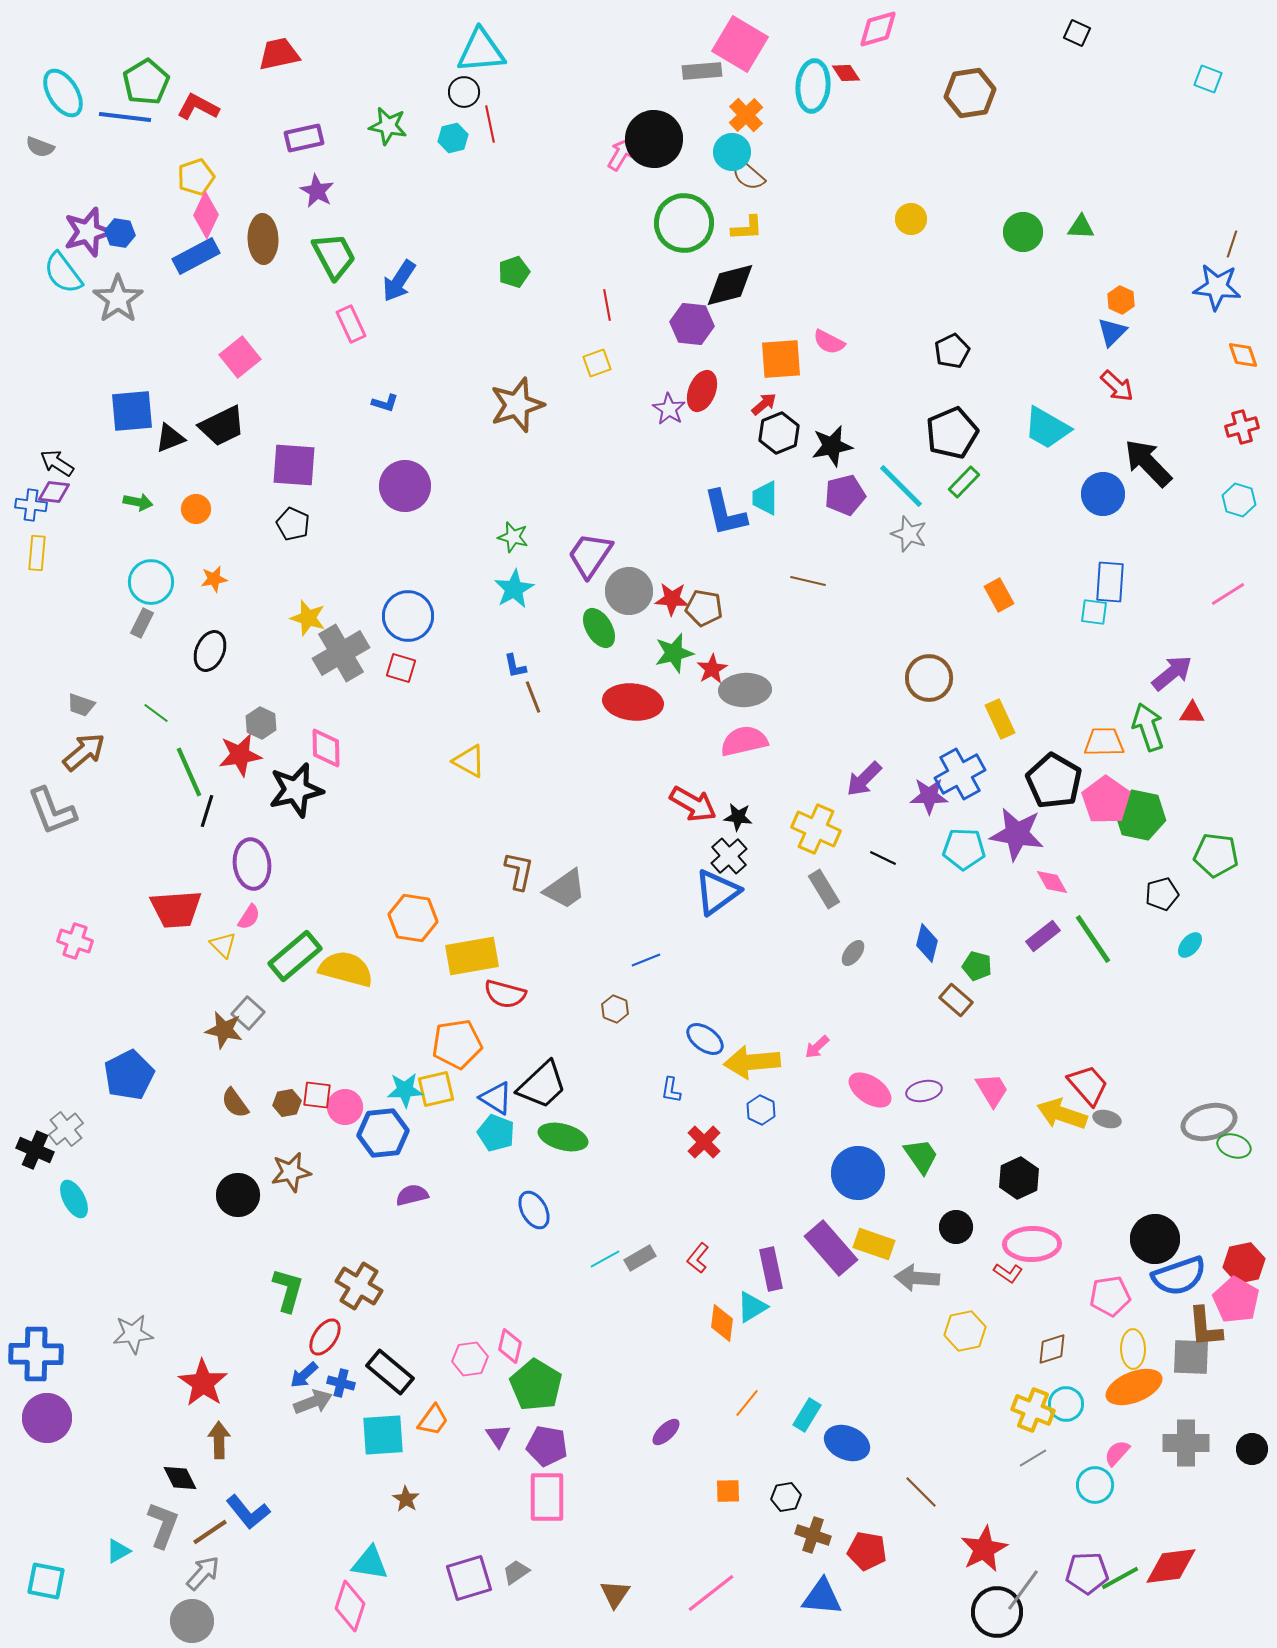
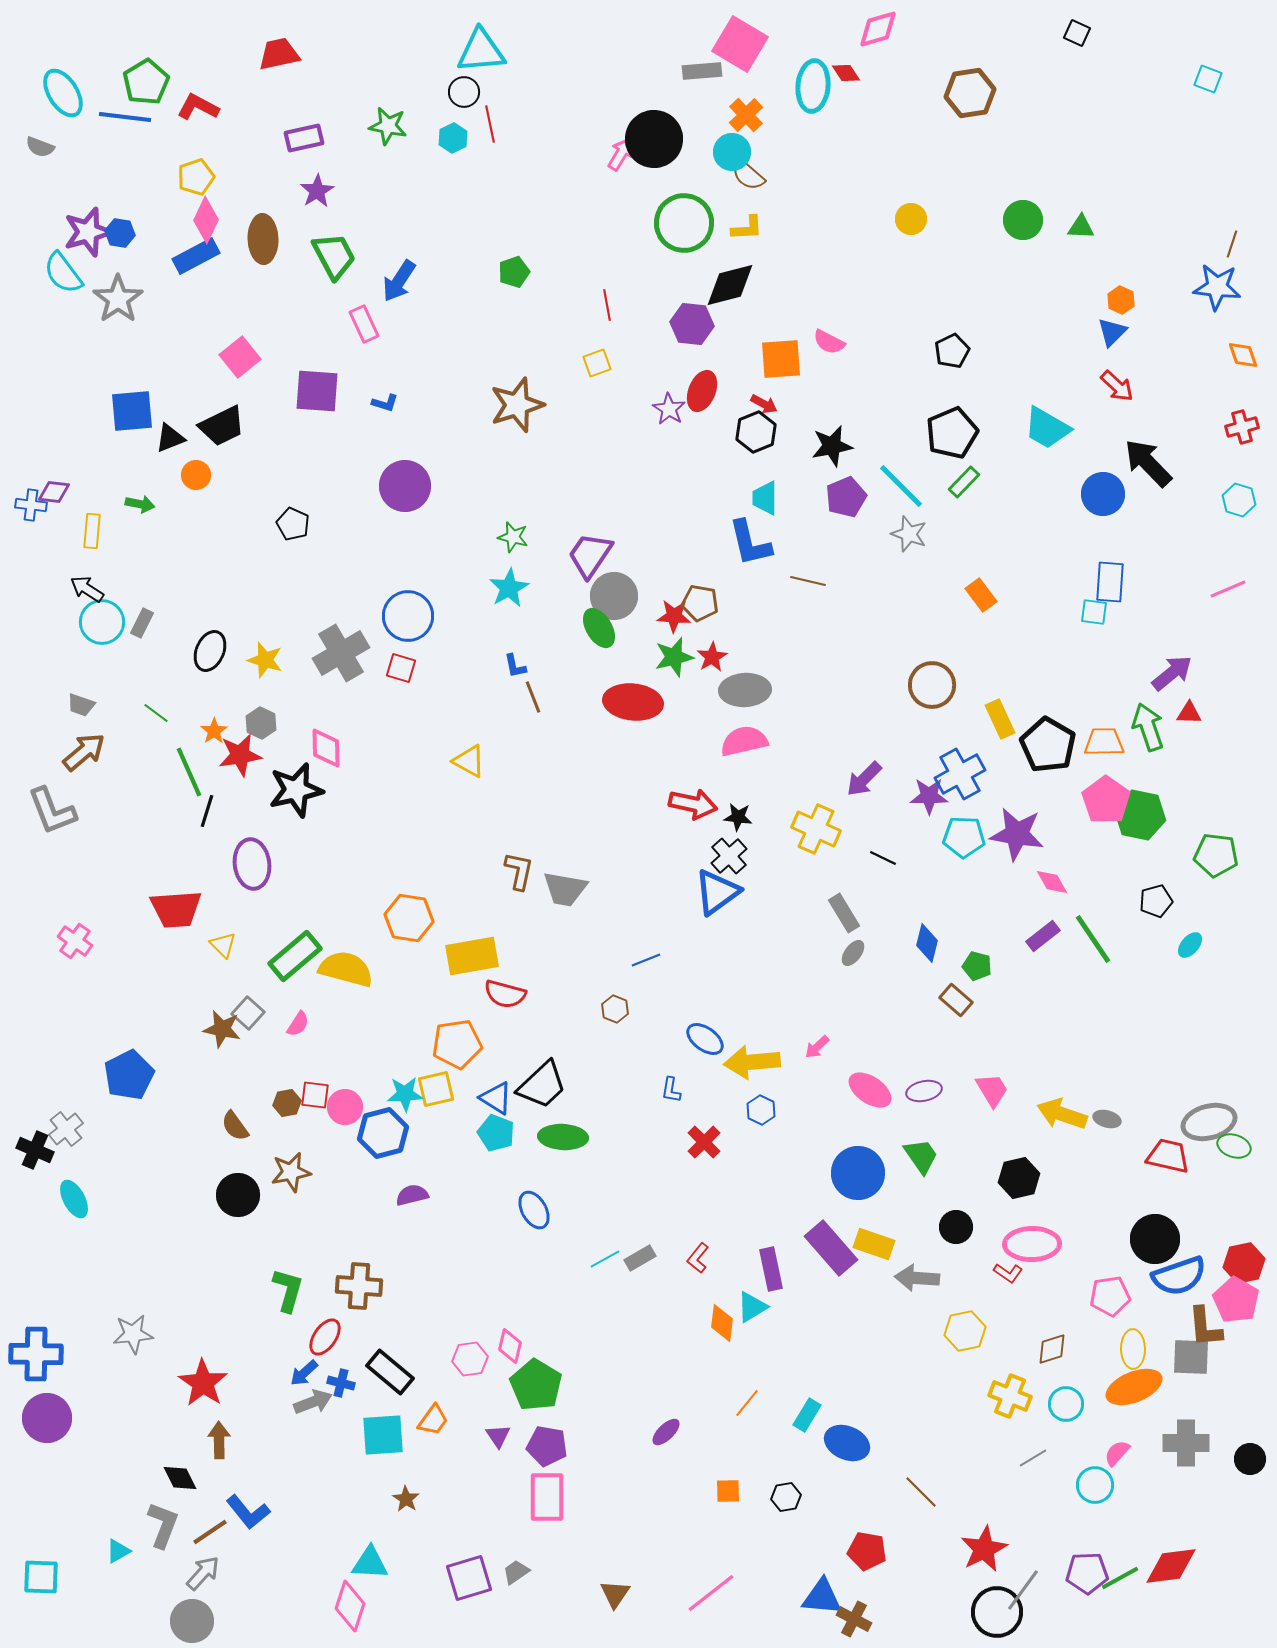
cyan hexagon at (453, 138): rotated 12 degrees counterclockwise
purple star at (317, 191): rotated 12 degrees clockwise
pink diamond at (206, 215): moved 5 px down
green circle at (1023, 232): moved 12 px up
pink rectangle at (351, 324): moved 13 px right
red arrow at (764, 404): rotated 68 degrees clockwise
black hexagon at (779, 433): moved 23 px left, 1 px up
black arrow at (57, 463): moved 30 px right, 126 px down
purple square at (294, 465): moved 23 px right, 74 px up
purple pentagon at (845, 495): moved 1 px right, 2 px down; rotated 9 degrees counterclockwise
green arrow at (138, 502): moved 2 px right, 2 px down
orange circle at (196, 509): moved 34 px up
blue L-shape at (725, 513): moved 25 px right, 30 px down
yellow rectangle at (37, 553): moved 55 px right, 22 px up
orange star at (214, 579): moved 152 px down; rotated 24 degrees counterclockwise
cyan circle at (151, 582): moved 49 px left, 40 px down
cyan star at (514, 589): moved 5 px left, 1 px up
gray circle at (629, 591): moved 15 px left, 5 px down
pink line at (1228, 594): moved 5 px up; rotated 9 degrees clockwise
orange rectangle at (999, 595): moved 18 px left; rotated 8 degrees counterclockwise
red star at (672, 599): moved 2 px right, 17 px down
brown pentagon at (704, 608): moved 4 px left, 5 px up
yellow star at (308, 618): moved 43 px left, 42 px down
green star at (674, 653): moved 4 px down
red star at (712, 669): moved 12 px up
brown circle at (929, 678): moved 3 px right, 7 px down
red triangle at (1192, 713): moved 3 px left
black pentagon at (1054, 781): moved 6 px left, 36 px up
red arrow at (693, 804): rotated 18 degrees counterclockwise
cyan pentagon at (964, 849): moved 12 px up
gray trapezoid at (565, 889): rotated 45 degrees clockwise
gray rectangle at (824, 889): moved 20 px right, 24 px down
black pentagon at (1162, 894): moved 6 px left, 7 px down
pink semicircle at (249, 917): moved 49 px right, 107 px down
orange hexagon at (413, 918): moved 4 px left
pink cross at (75, 941): rotated 16 degrees clockwise
brown star at (224, 1030): moved 2 px left, 1 px up
red trapezoid at (1088, 1085): moved 80 px right, 71 px down; rotated 36 degrees counterclockwise
cyan star at (405, 1090): moved 4 px down
red square at (317, 1095): moved 2 px left
brown semicircle at (235, 1103): moved 23 px down
blue hexagon at (383, 1133): rotated 9 degrees counterclockwise
green ellipse at (563, 1137): rotated 12 degrees counterclockwise
black hexagon at (1019, 1178): rotated 12 degrees clockwise
brown cross at (359, 1286): rotated 27 degrees counterclockwise
blue arrow at (304, 1375): moved 2 px up
yellow cross at (1033, 1410): moved 23 px left, 14 px up
black circle at (1252, 1449): moved 2 px left, 10 px down
brown cross at (813, 1535): moved 41 px right, 84 px down; rotated 8 degrees clockwise
cyan triangle at (370, 1563): rotated 6 degrees counterclockwise
cyan square at (46, 1581): moved 5 px left, 4 px up; rotated 9 degrees counterclockwise
